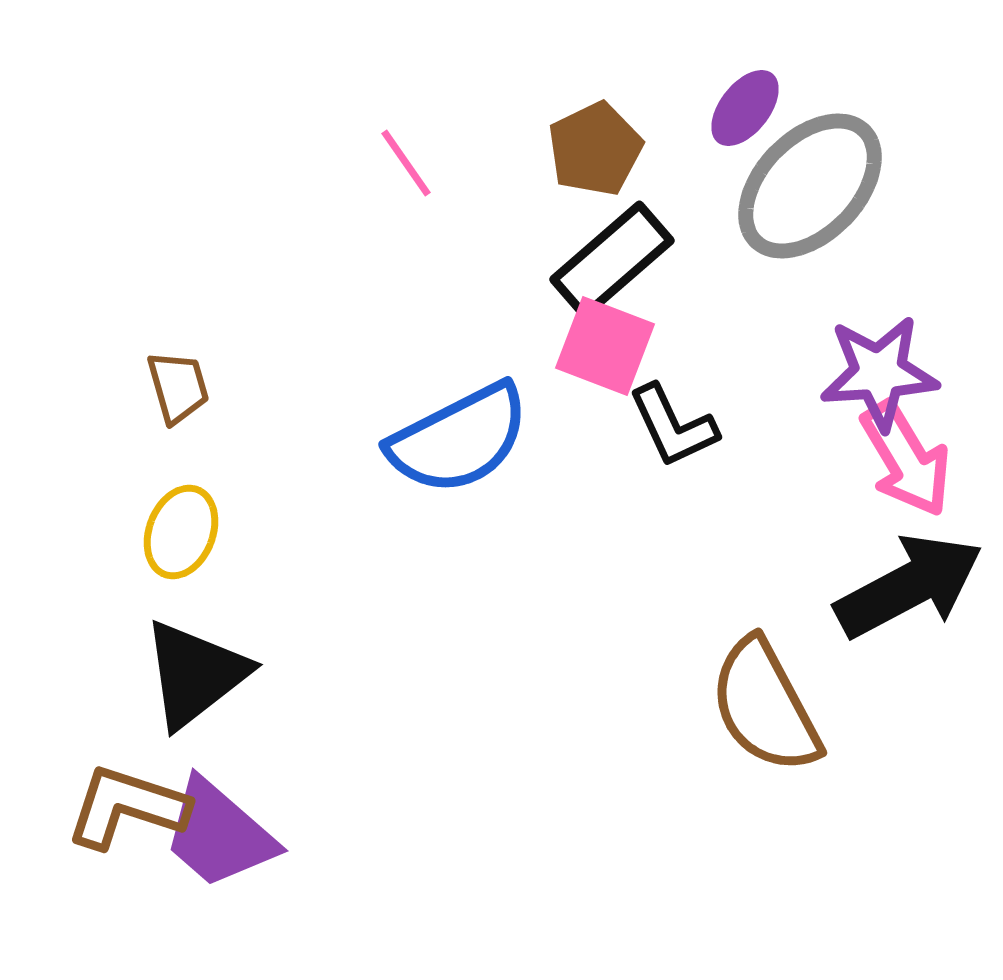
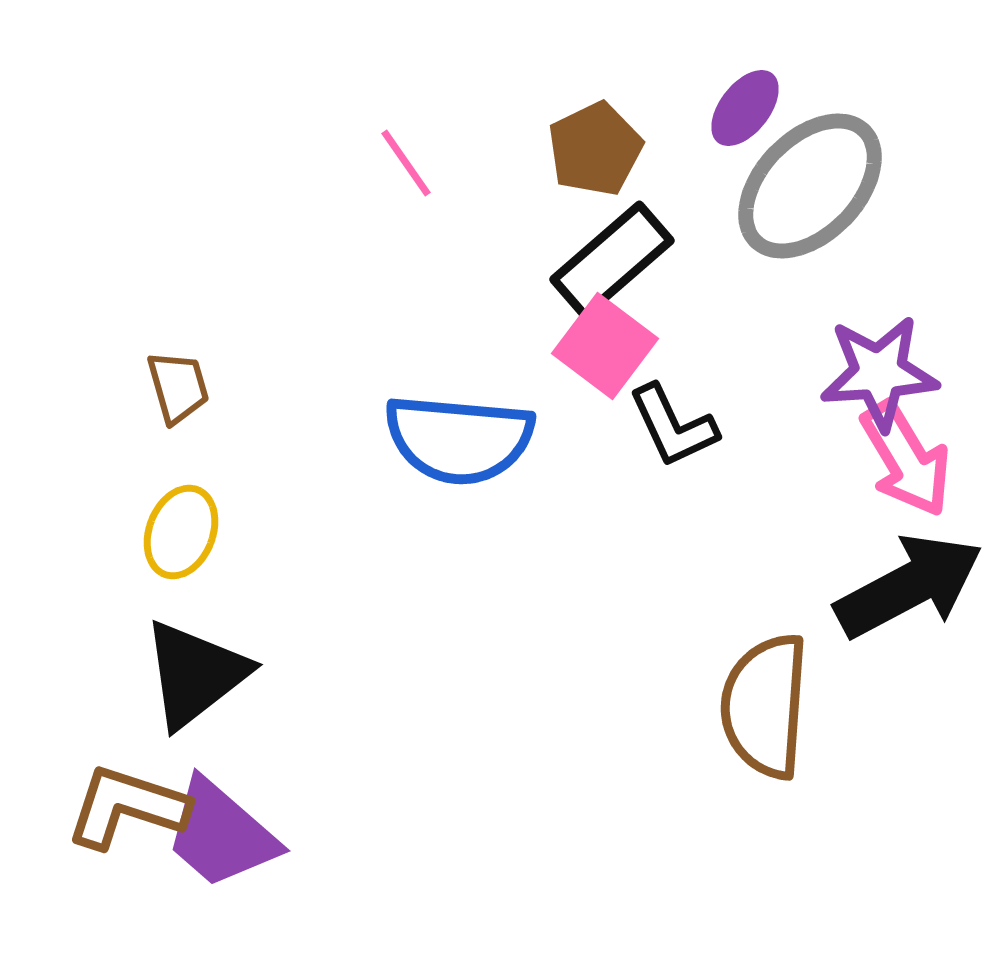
pink square: rotated 16 degrees clockwise
blue semicircle: rotated 32 degrees clockwise
brown semicircle: rotated 32 degrees clockwise
purple trapezoid: moved 2 px right
